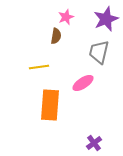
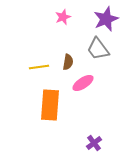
pink star: moved 3 px left
brown semicircle: moved 12 px right, 26 px down
gray trapezoid: moved 1 px left, 3 px up; rotated 50 degrees counterclockwise
